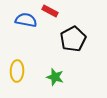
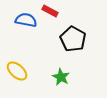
black pentagon: rotated 15 degrees counterclockwise
yellow ellipse: rotated 50 degrees counterclockwise
green star: moved 6 px right; rotated 12 degrees clockwise
